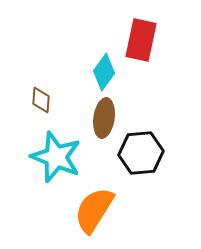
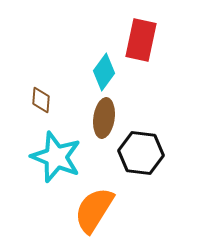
black hexagon: rotated 12 degrees clockwise
